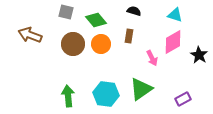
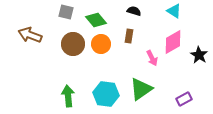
cyan triangle: moved 1 px left, 4 px up; rotated 14 degrees clockwise
purple rectangle: moved 1 px right
